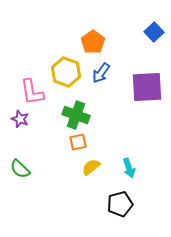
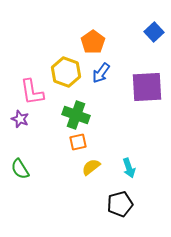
green semicircle: rotated 15 degrees clockwise
